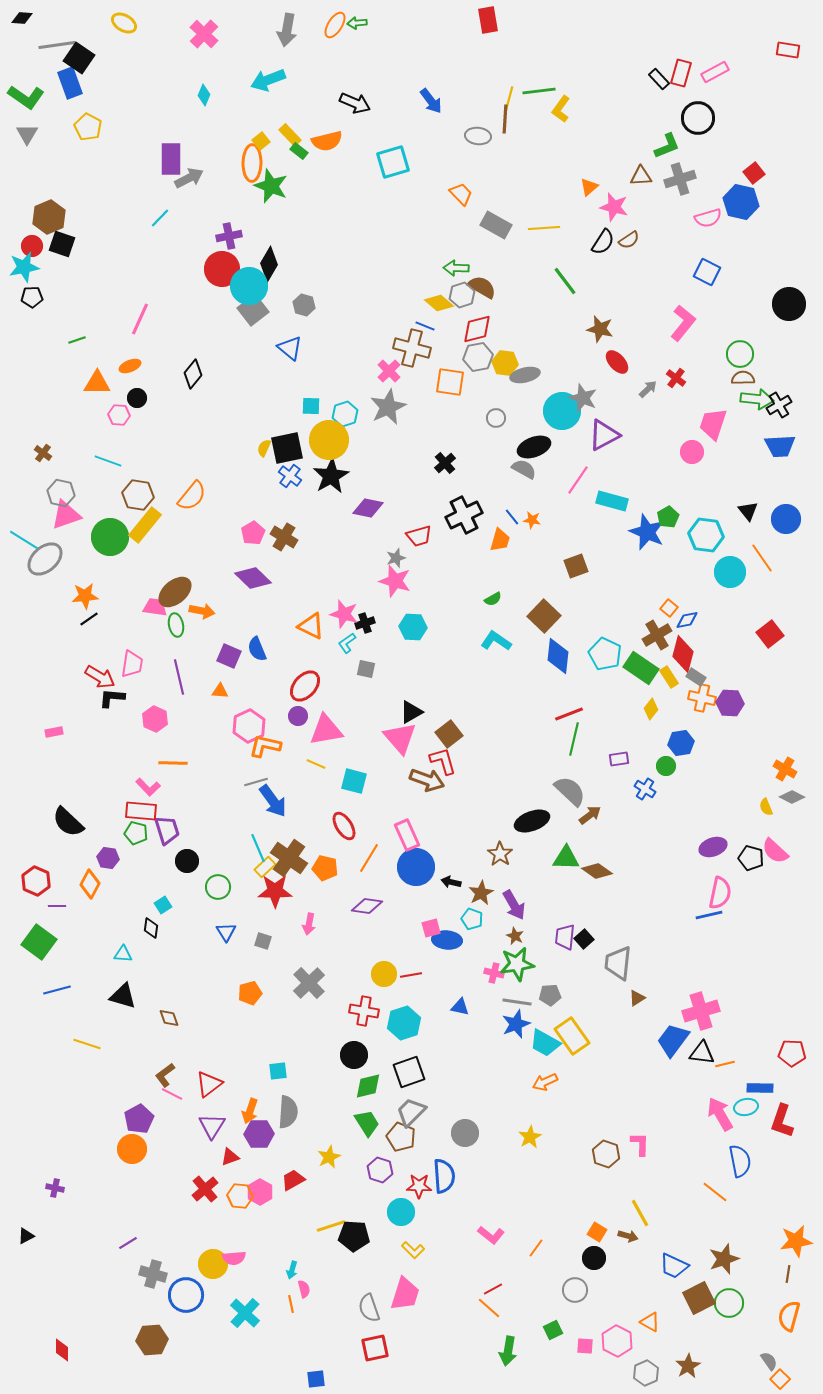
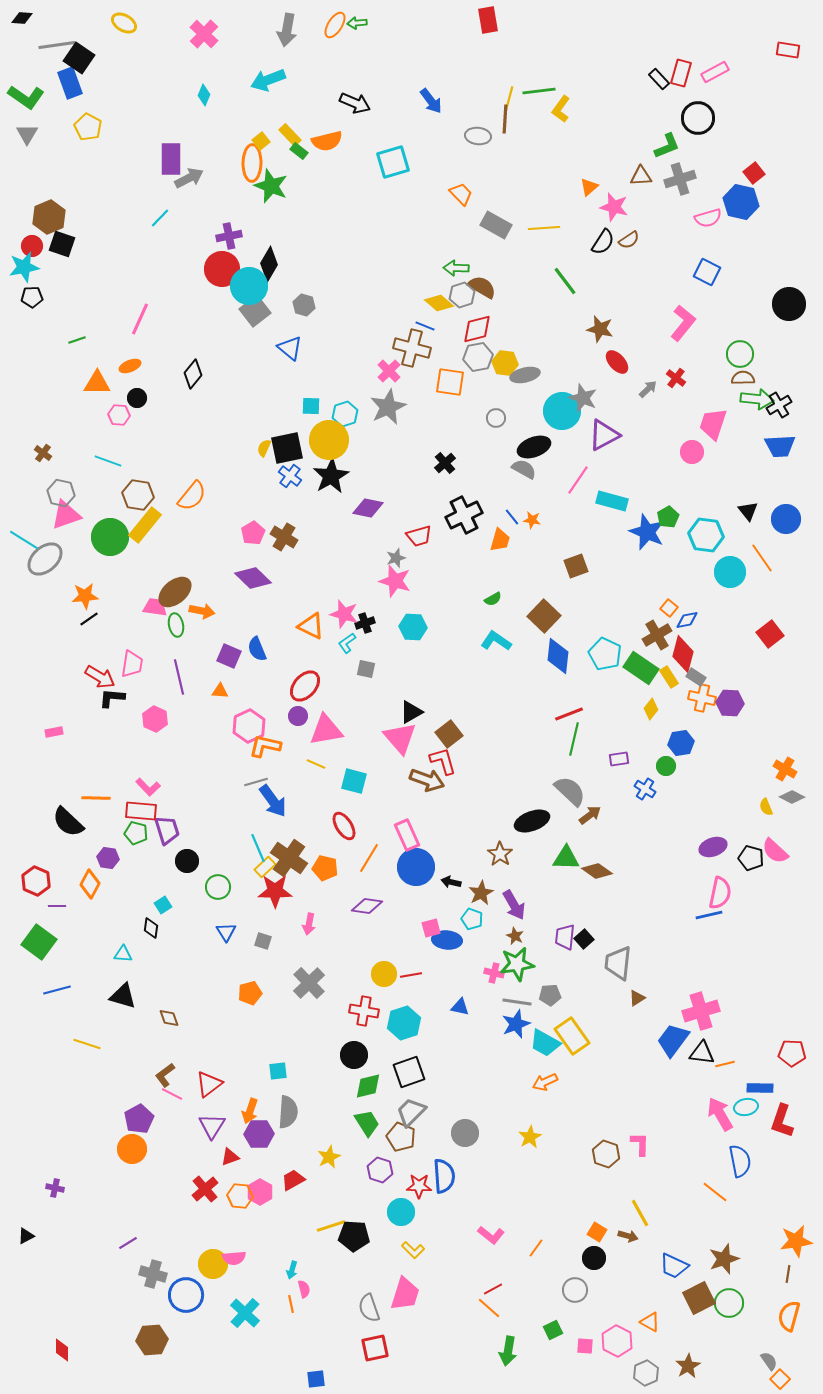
gray square at (253, 310): moved 2 px right, 1 px down
orange line at (173, 763): moved 77 px left, 35 px down
